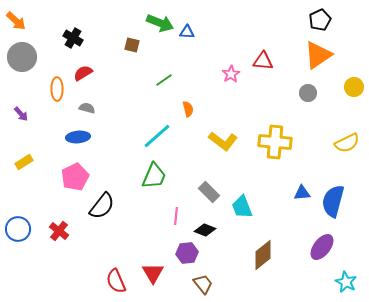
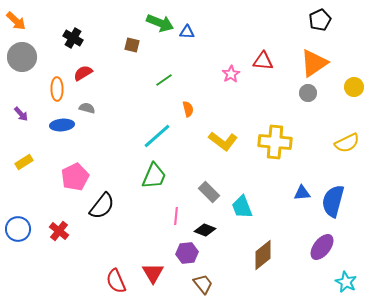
orange triangle at (318, 55): moved 4 px left, 8 px down
blue ellipse at (78, 137): moved 16 px left, 12 px up
